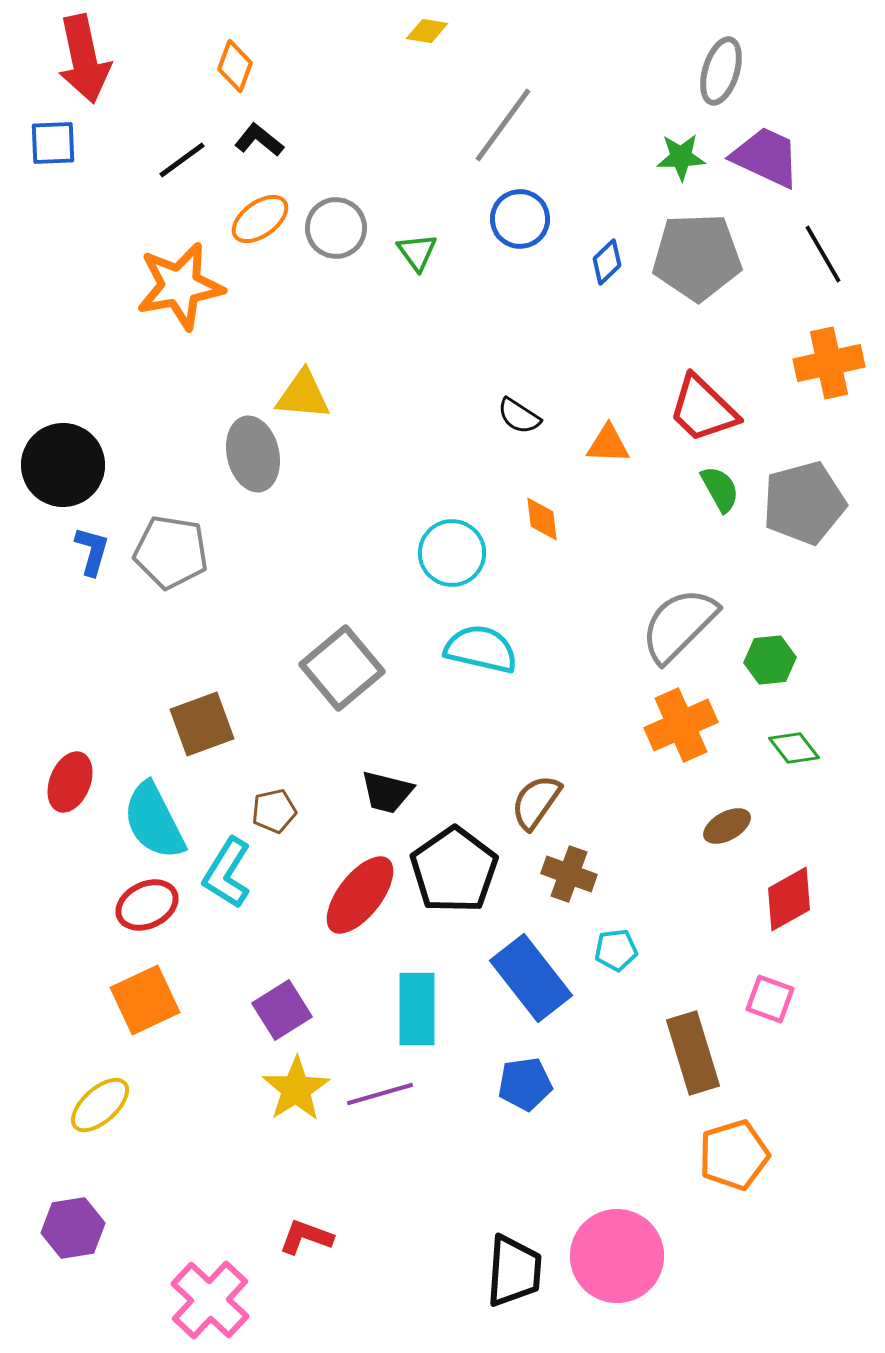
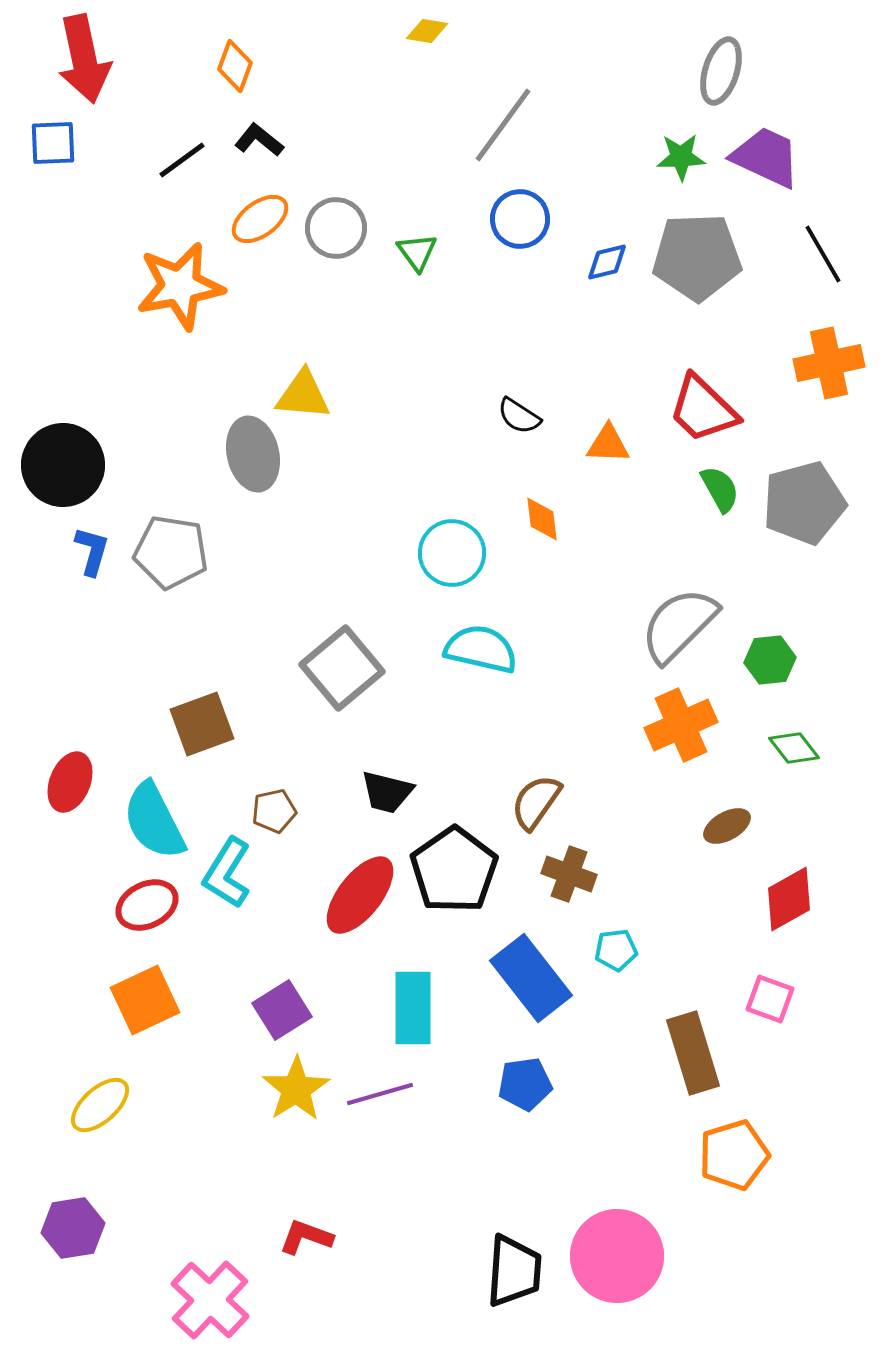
blue diamond at (607, 262): rotated 30 degrees clockwise
cyan rectangle at (417, 1009): moved 4 px left, 1 px up
